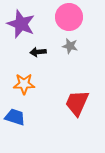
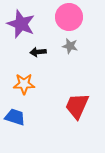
red trapezoid: moved 3 px down
